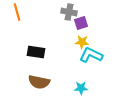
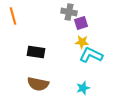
orange line: moved 4 px left, 4 px down
brown semicircle: moved 1 px left, 2 px down
cyan star: moved 2 px right; rotated 16 degrees counterclockwise
